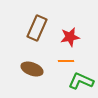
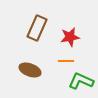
brown ellipse: moved 2 px left, 1 px down
